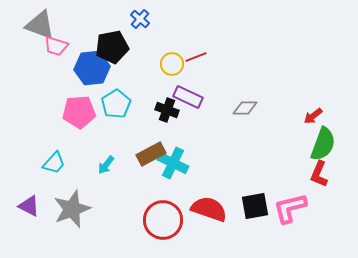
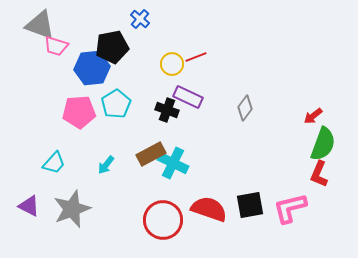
gray diamond: rotated 55 degrees counterclockwise
black square: moved 5 px left, 1 px up
